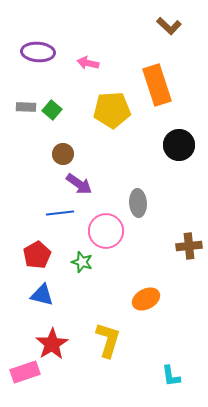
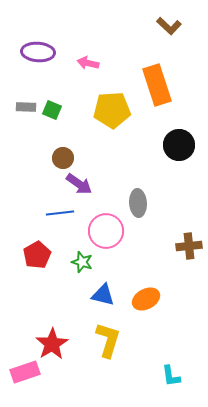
green square: rotated 18 degrees counterclockwise
brown circle: moved 4 px down
blue triangle: moved 61 px right
